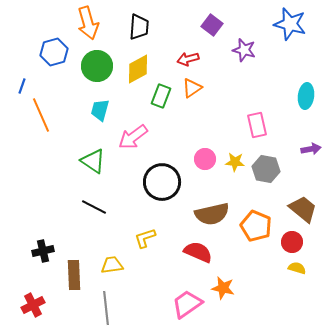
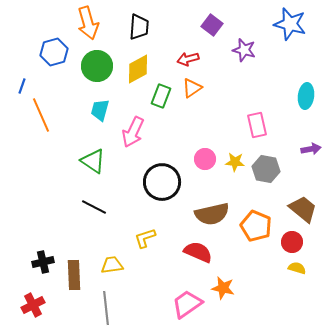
pink arrow: moved 5 px up; rotated 28 degrees counterclockwise
black cross: moved 11 px down
